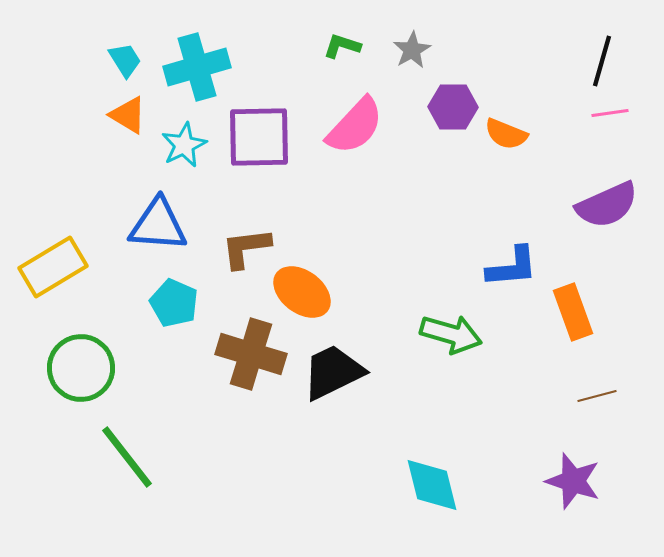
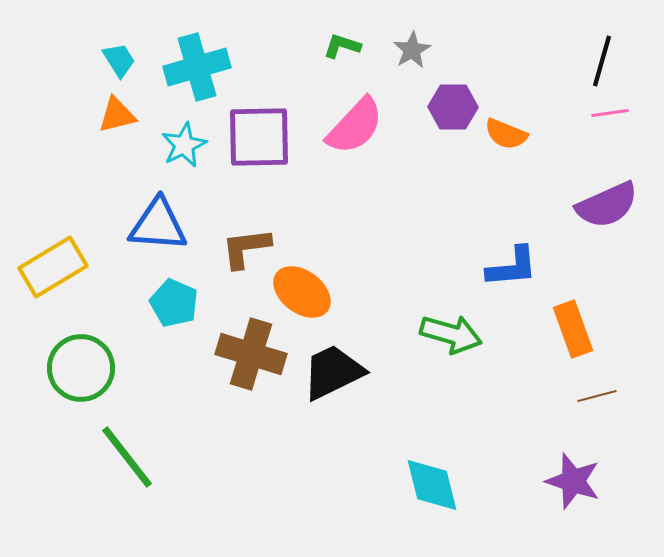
cyan trapezoid: moved 6 px left
orange triangle: moved 11 px left; rotated 45 degrees counterclockwise
orange rectangle: moved 17 px down
